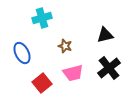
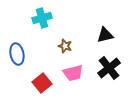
blue ellipse: moved 5 px left, 1 px down; rotated 15 degrees clockwise
